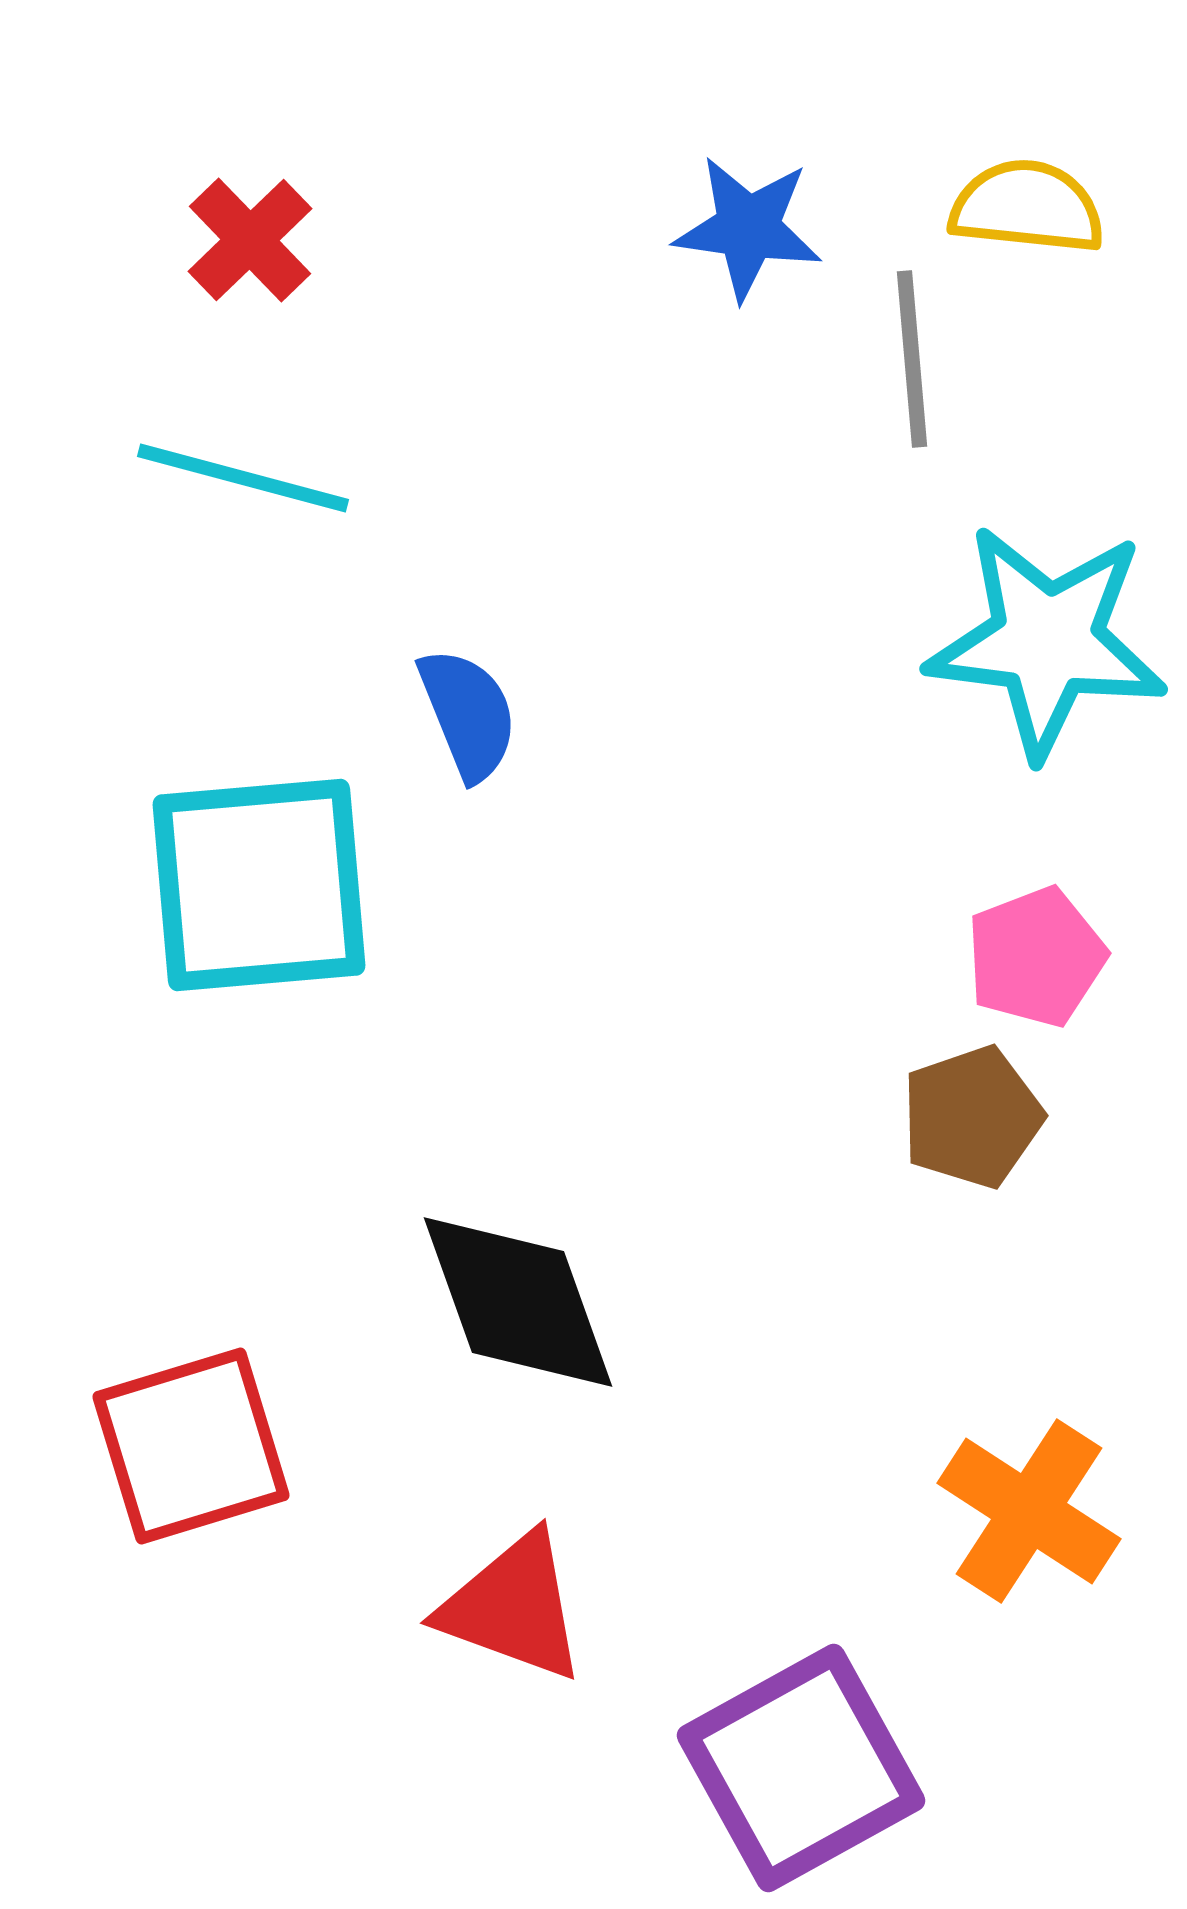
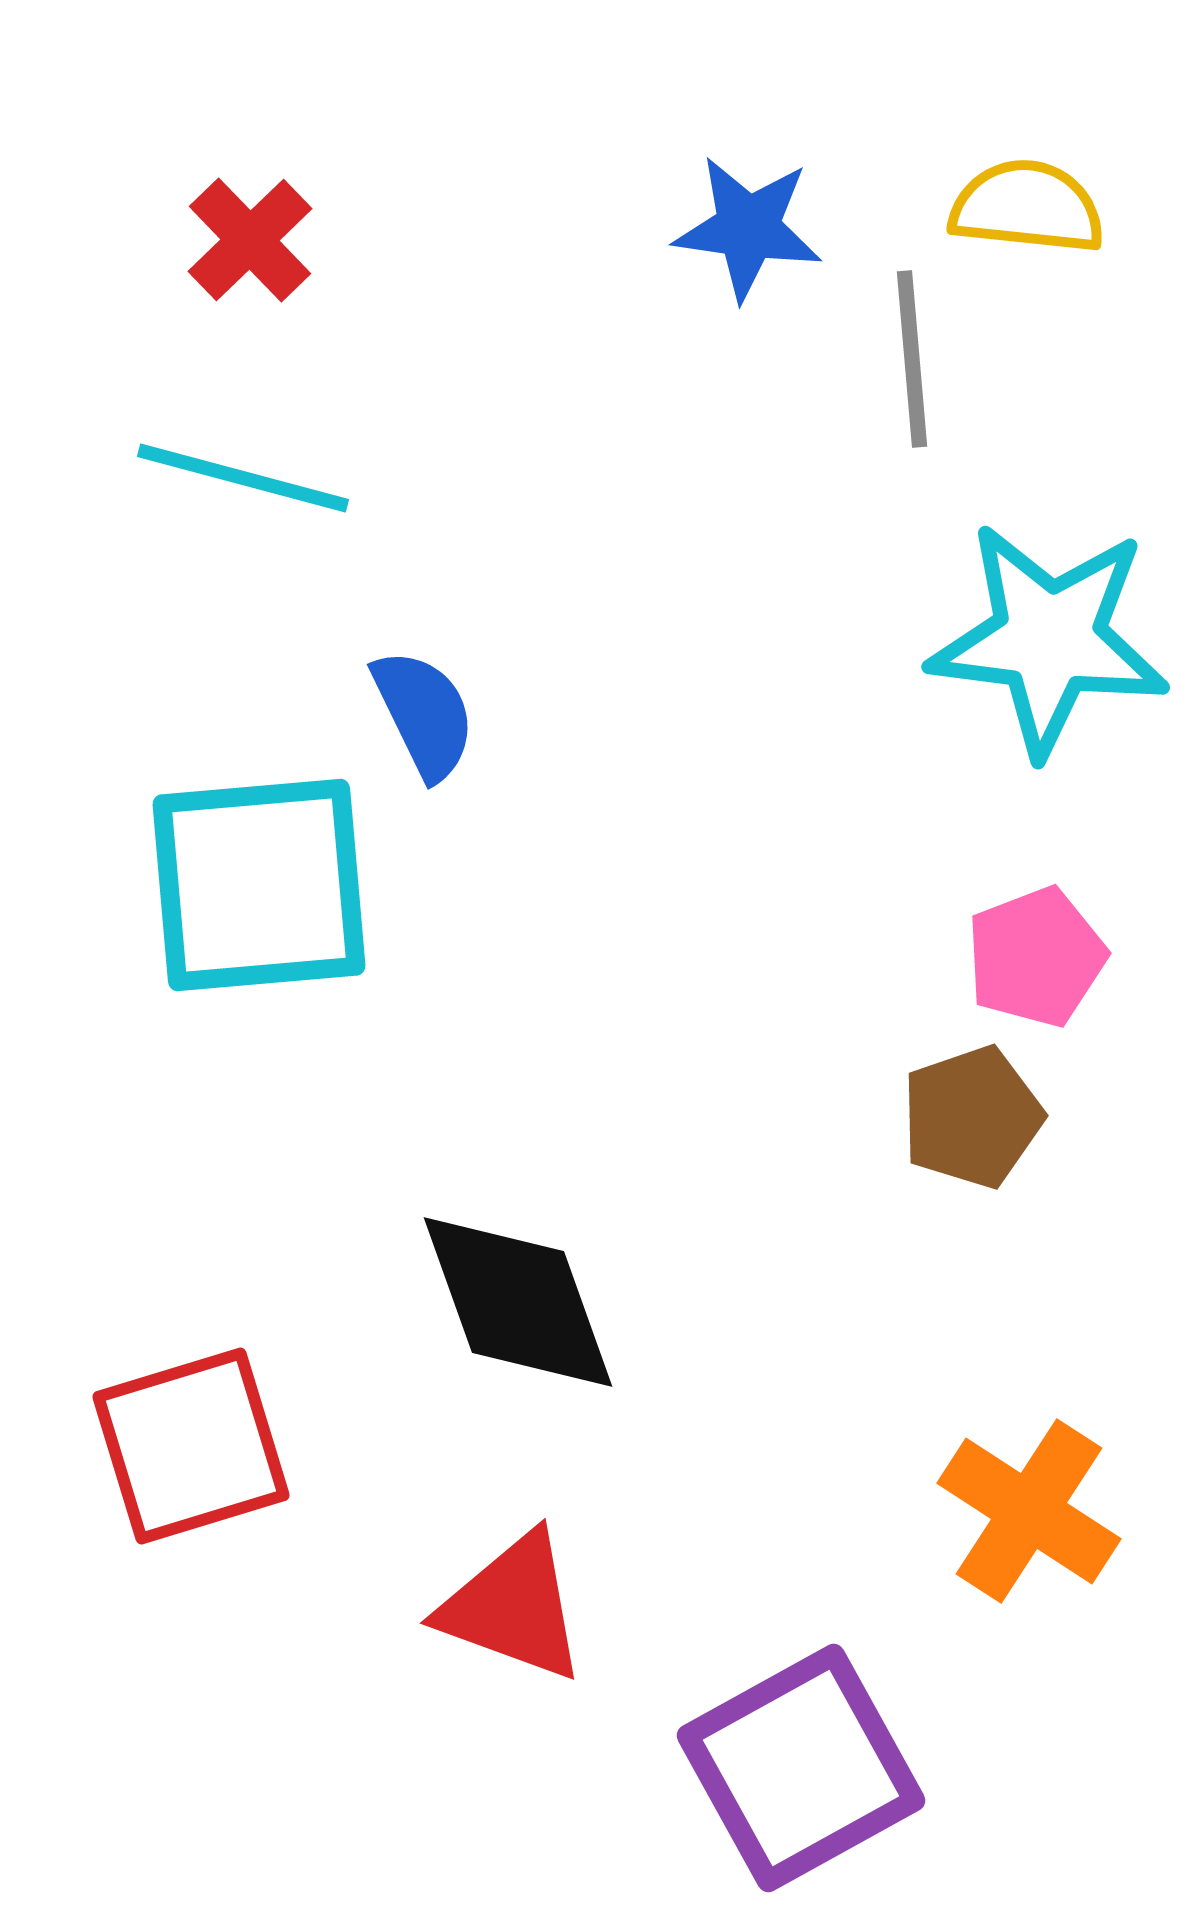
cyan star: moved 2 px right, 2 px up
blue semicircle: moved 44 px left; rotated 4 degrees counterclockwise
